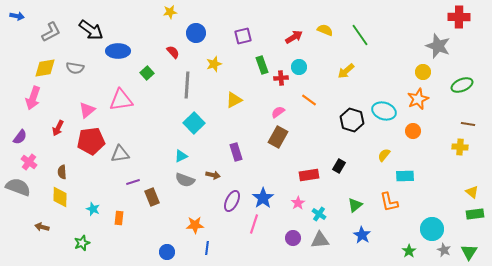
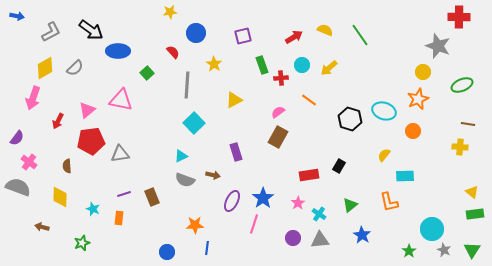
yellow star at (214, 64): rotated 21 degrees counterclockwise
cyan circle at (299, 67): moved 3 px right, 2 px up
yellow diamond at (45, 68): rotated 20 degrees counterclockwise
gray semicircle at (75, 68): rotated 54 degrees counterclockwise
yellow arrow at (346, 71): moved 17 px left, 3 px up
pink triangle at (121, 100): rotated 20 degrees clockwise
black hexagon at (352, 120): moved 2 px left, 1 px up
red arrow at (58, 128): moved 7 px up
purple semicircle at (20, 137): moved 3 px left, 1 px down
brown semicircle at (62, 172): moved 5 px right, 6 px up
purple line at (133, 182): moved 9 px left, 12 px down
green triangle at (355, 205): moved 5 px left
green triangle at (469, 252): moved 3 px right, 2 px up
